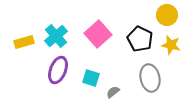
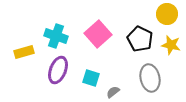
yellow circle: moved 1 px up
cyan cross: rotated 30 degrees counterclockwise
yellow rectangle: moved 10 px down
